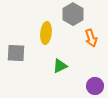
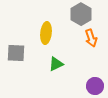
gray hexagon: moved 8 px right
green triangle: moved 4 px left, 2 px up
